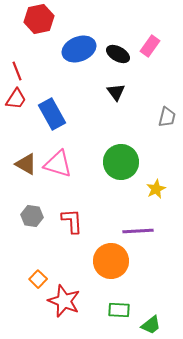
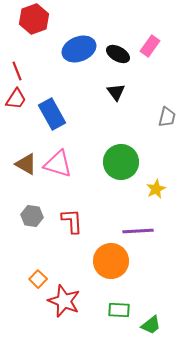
red hexagon: moved 5 px left; rotated 8 degrees counterclockwise
